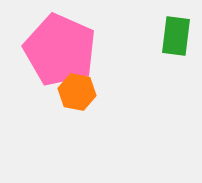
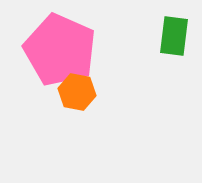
green rectangle: moved 2 px left
